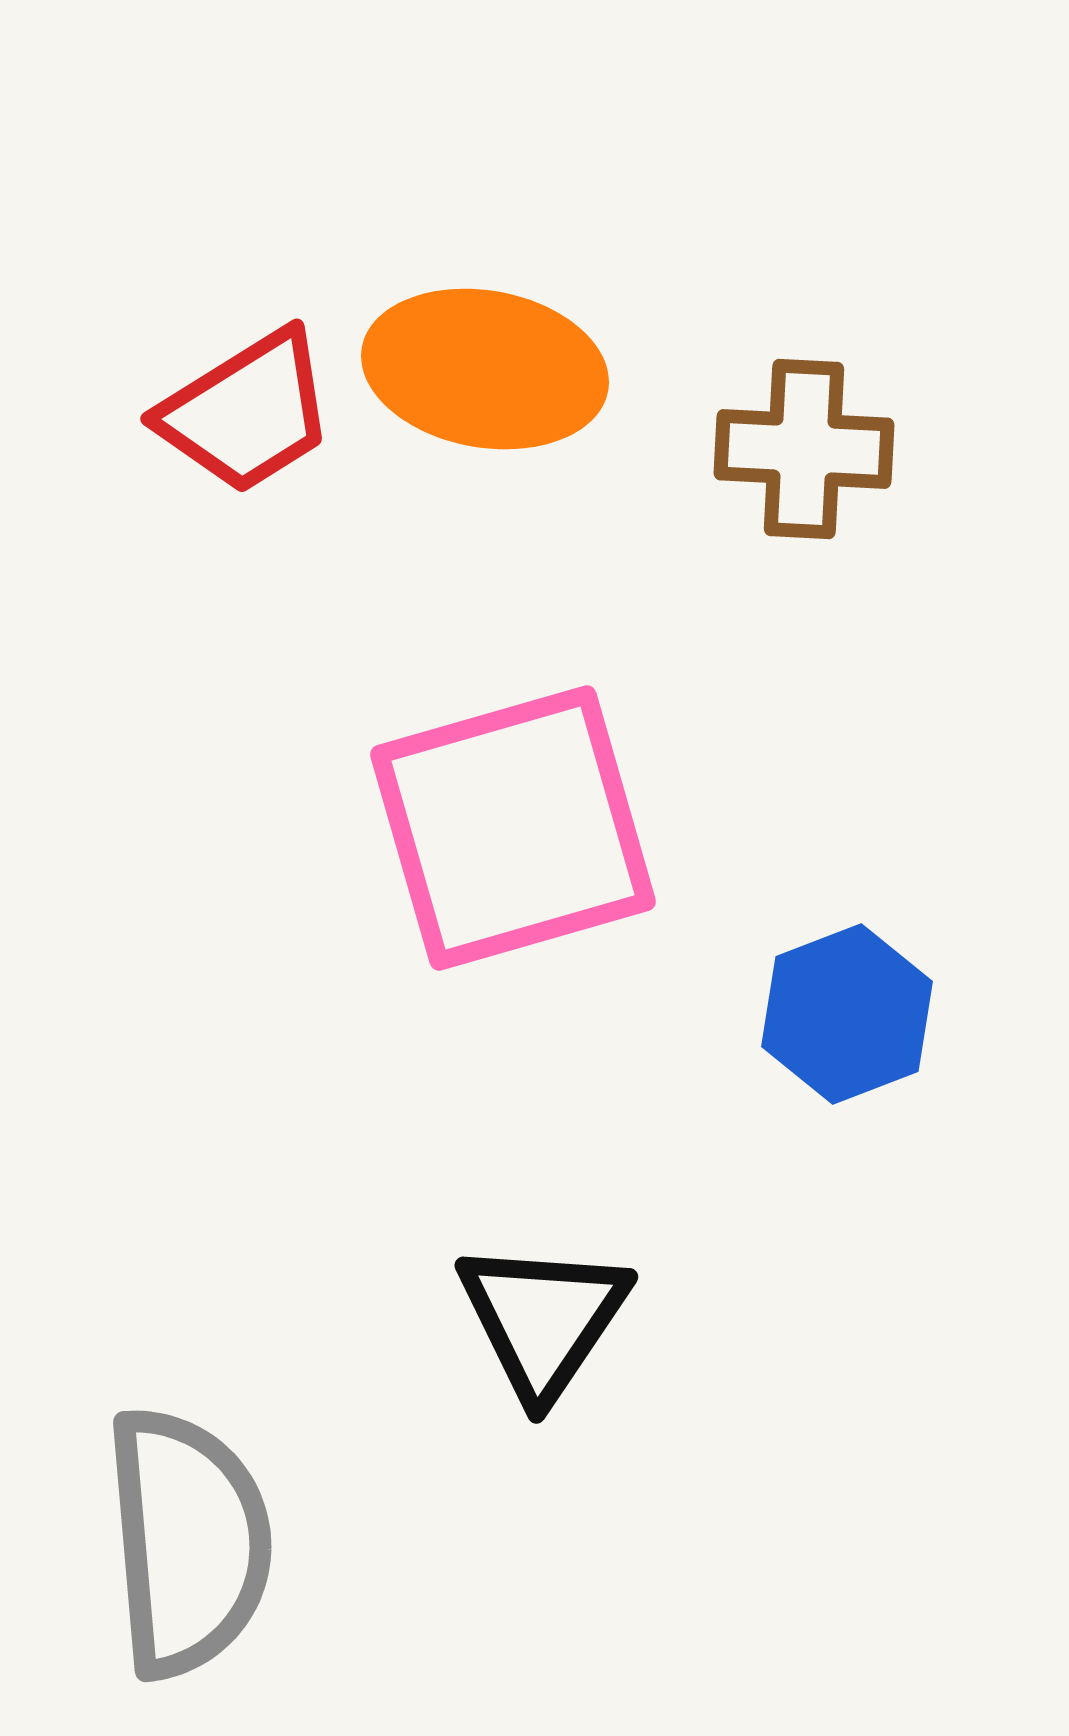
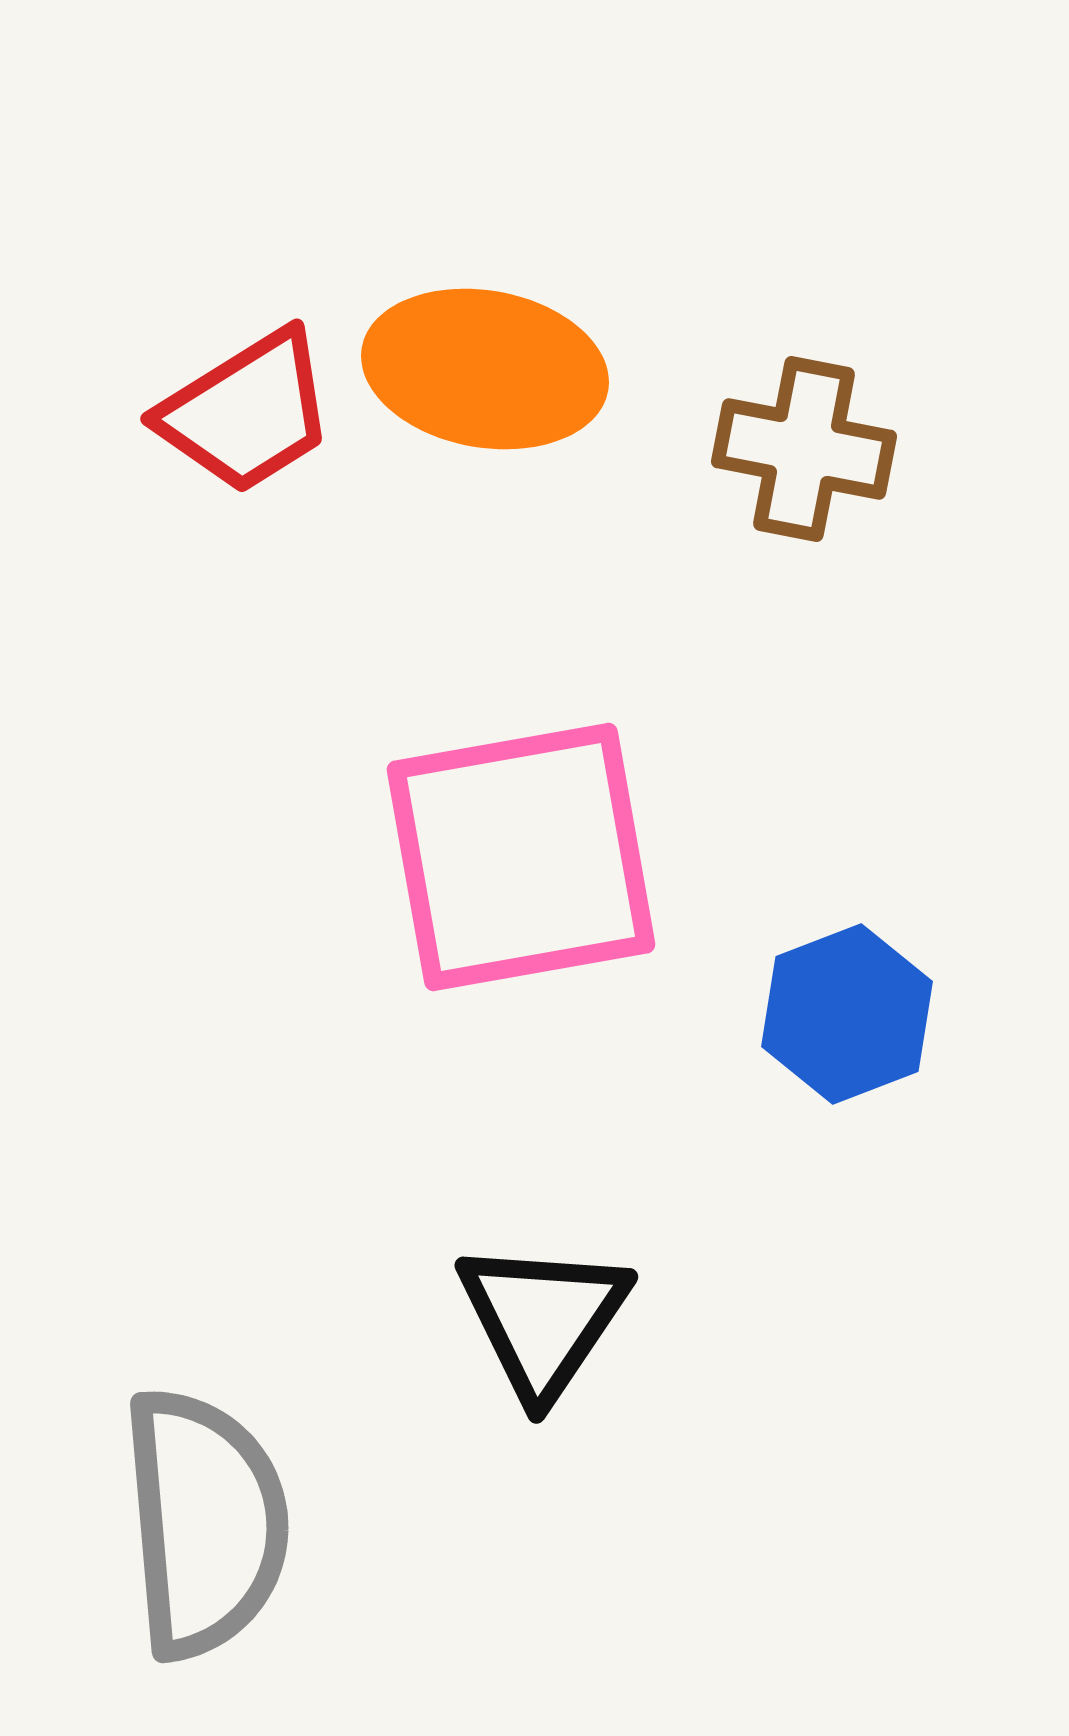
brown cross: rotated 8 degrees clockwise
pink square: moved 8 px right, 29 px down; rotated 6 degrees clockwise
gray semicircle: moved 17 px right, 19 px up
